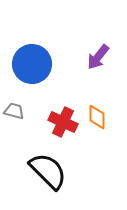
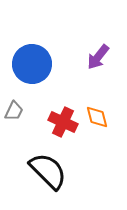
gray trapezoid: rotated 100 degrees clockwise
orange diamond: rotated 15 degrees counterclockwise
